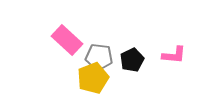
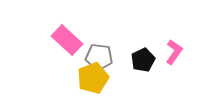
pink L-shape: moved 3 px up; rotated 60 degrees counterclockwise
black pentagon: moved 11 px right
